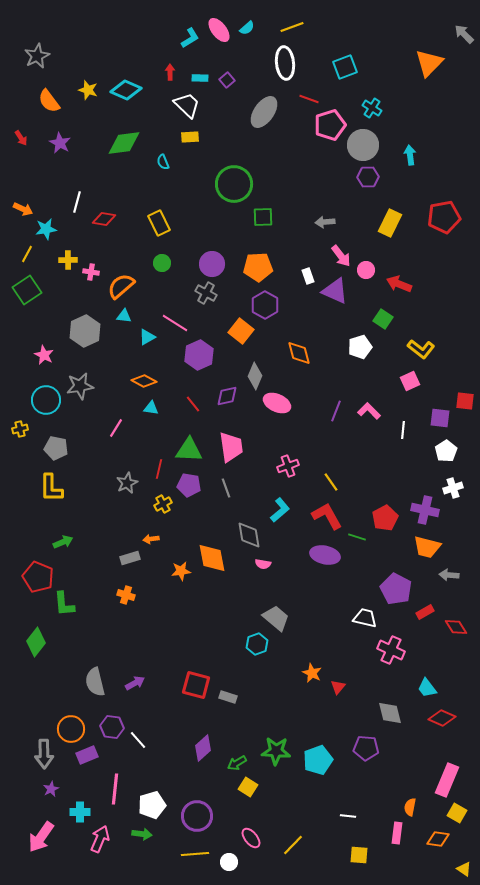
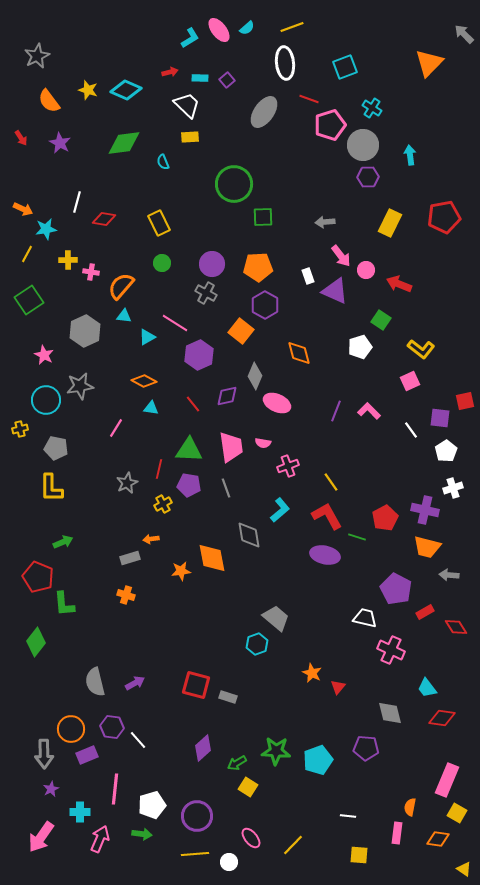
red arrow at (170, 72): rotated 77 degrees clockwise
orange semicircle at (121, 286): rotated 8 degrees counterclockwise
green square at (27, 290): moved 2 px right, 10 px down
green square at (383, 319): moved 2 px left, 1 px down
red square at (465, 401): rotated 18 degrees counterclockwise
white line at (403, 430): moved 8 px right; rotated 42 degrees counterclockwise
pink semicircle at (263, 564): moved 121 px up
red diamond at (442, 718): rotated 16 degrees counterclockwise
